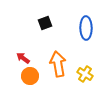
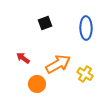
orange arrow: rotated 70 degrees clockwise
orange circle: moved 7 px right, 8 px down
